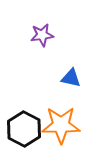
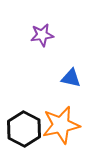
orange star: rotated 12 degrees counterclockwise
